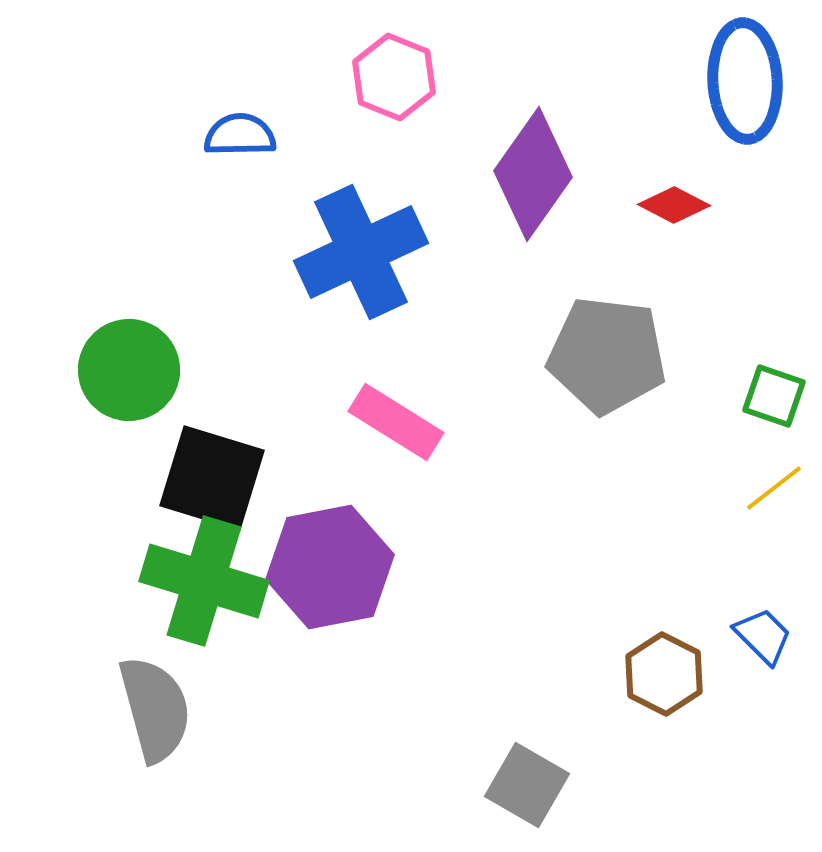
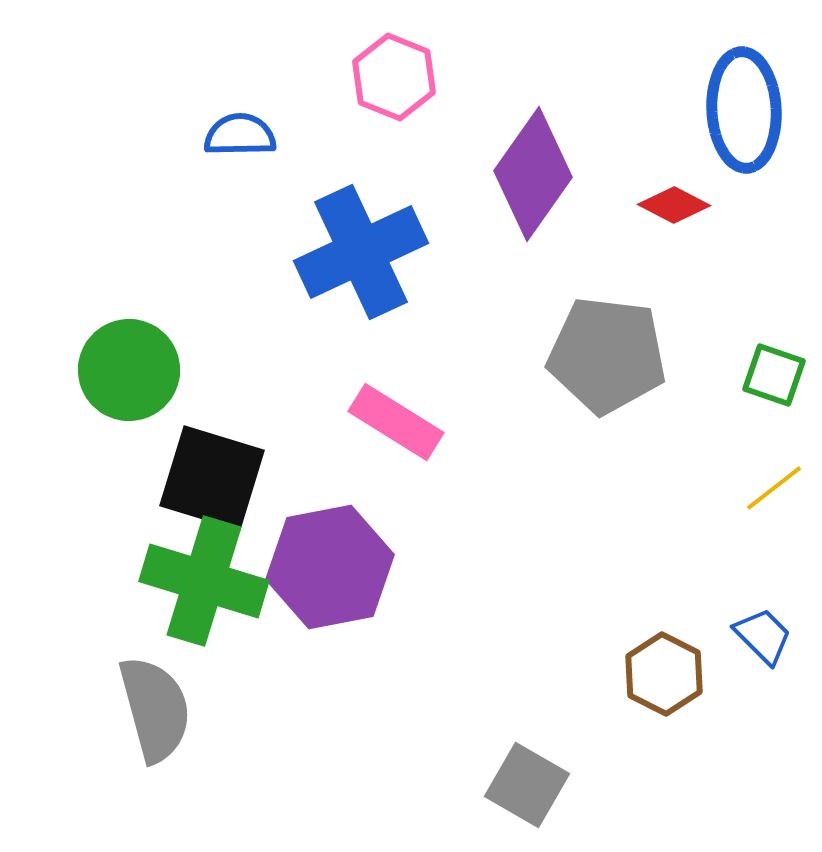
blue ellipse: moved 1 px left, 29 px down
green square: moved 21 px up
